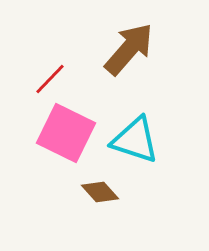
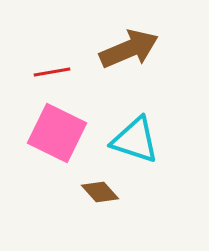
brown arrow: rotated 26 degrees clockwise
red line: moved 2 px right, 7 px up; rotated 36 degrees clockwise
pink square: moved 9 px left
